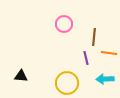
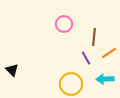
orange line: rotated 42 degrees counterclockwise
purple line: rotated 16 degrees counterclockwise
black triangle: moved 9 px left, 6 px up; rotated 40 degrees clockwise
yellow circle: moved 4 px right, 1 px down
